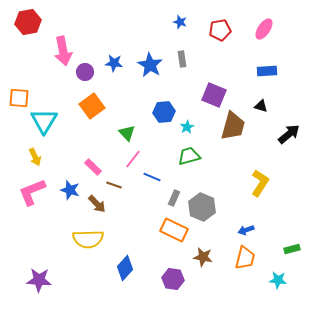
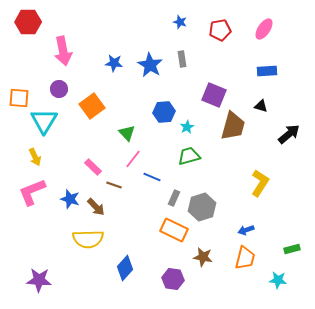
red hexagon at (28, 22): rotated 10 degrees clockwise
purple circle at (85, 72): moved 26 px left, 17 px down
blue star at (70, 190): moved 9 px down
brown arrow at (97, 204): moved 1 px left, 3 px down
gray hexagon at (202, 207): rotated 20 degrees clockwise
